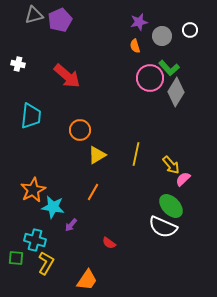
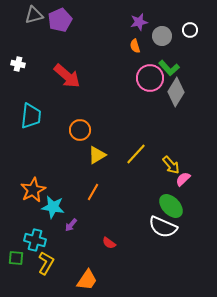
yellow line: rotated 30 degrees clockwise
